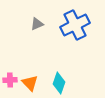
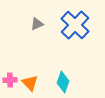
blue cross: rotated 20 degrees counterclockwise
cyan diamond: moved 4 px right, 1 px up
